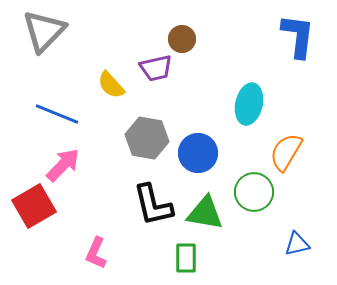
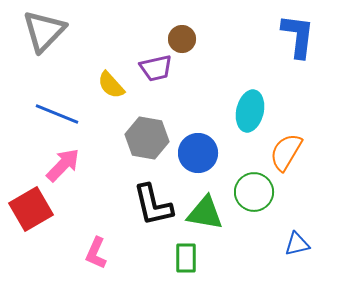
cyan ellipse: moved 1 px right, 7 px down
red square: moved 3 px left, 3 px down
